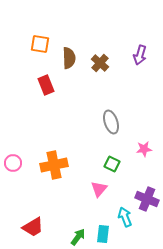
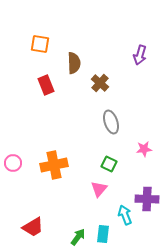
brown semicircle: moved 5 px right, 5 px down
brown cross: moved 20 px down
green square: moved 3 px left
purple cross: rotated 20 degrees counterclockwise
cyan arrow: moved 2 px up
